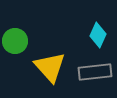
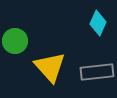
cyan diamond: moved 12 px up
gray rectangle: moved 2 px right
